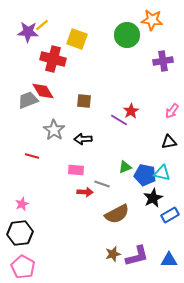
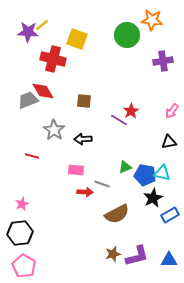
pink pentagon: moved 1 px right, 1 px up
